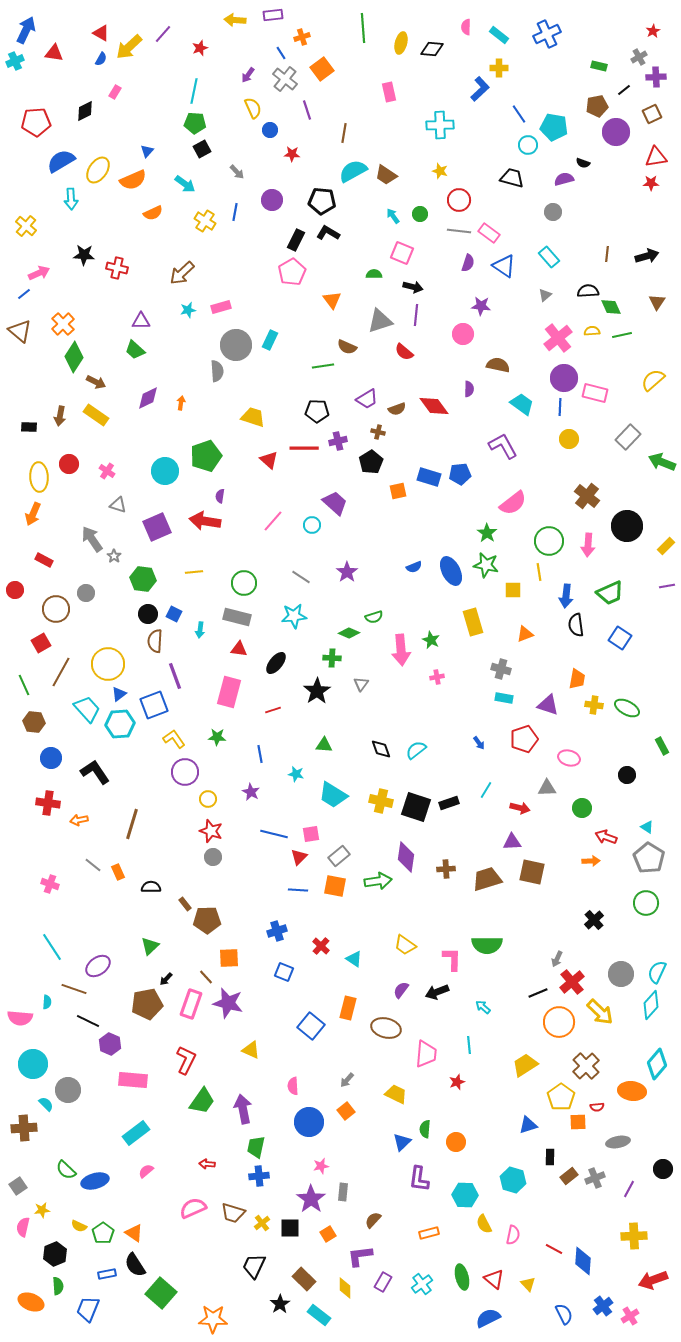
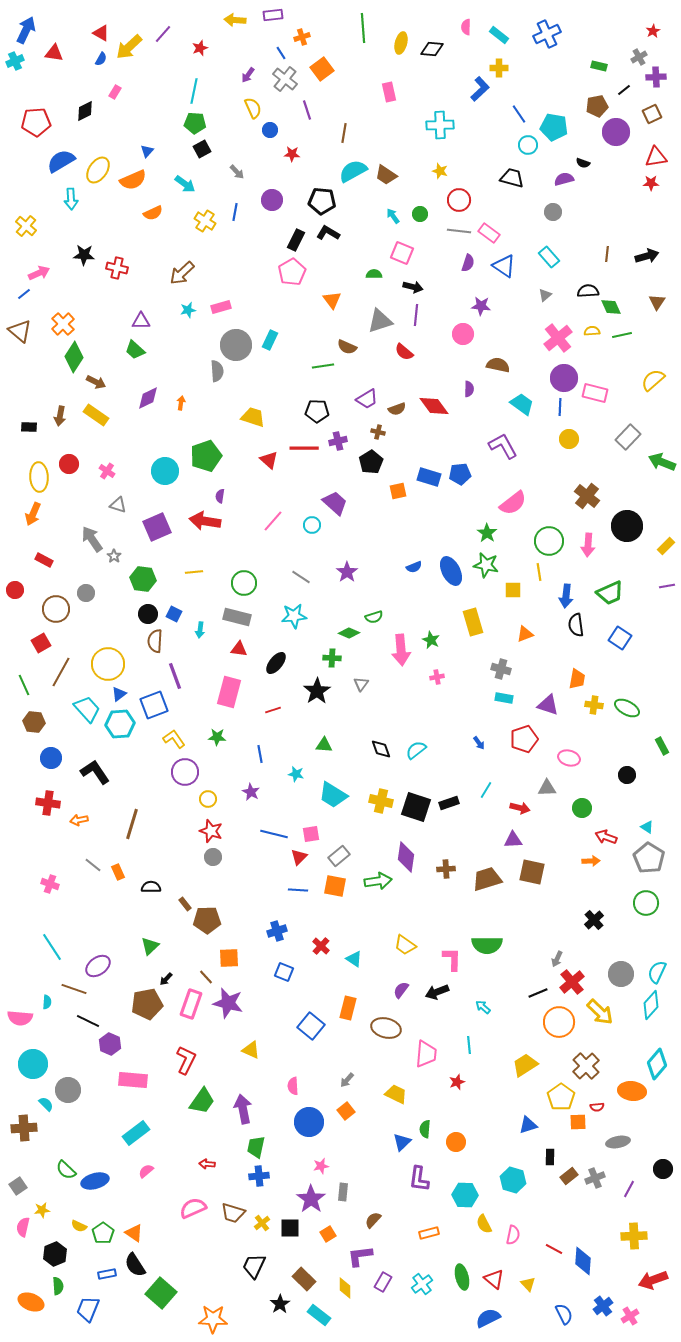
purple triangle at (512, 842): moved 1 px right, 2 px up
